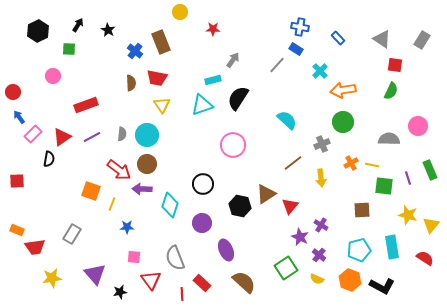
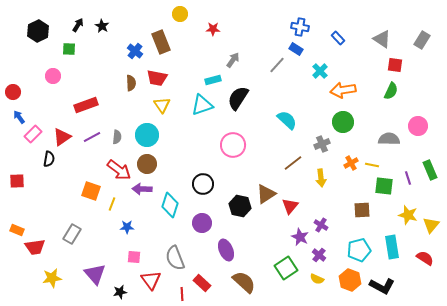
yellow circle at (180, 12): moved 2 px down
black star at (108, 30): moved 6 px left, 4 px up
gray semicircle at (122, 134): moved 5 px left, 3 px down
